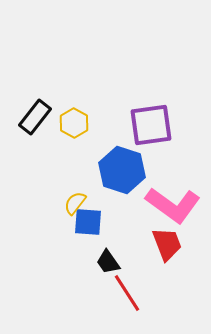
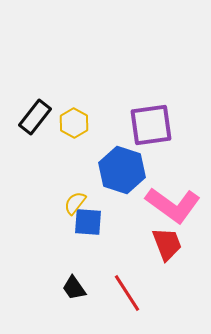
black trapezoid: moved 34 px left, 26 px down
